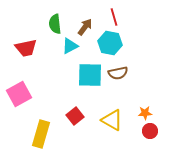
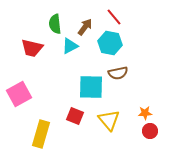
red line: rotated 24 degrees counterclockwise
red trapezoid: moved 6 px right; rotated 25 degrees clockwise
cyan square: moved 1 px right, 12 px down
red square: rotated 30 degrees counterclockwise
yellow triangle: moved 3 px left; rotated 20 degrees clockwise
